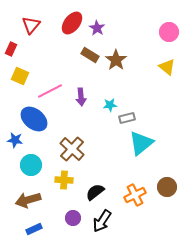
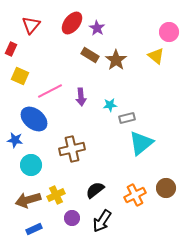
yellow triangle: moved 11 px left, 11 px up
brown cross: rotated 35 degrees clockwise
yellow cross: moved 8 px left, 15 px down; rotated 30 degrees counterclockwise
brown circle: moved 1 px left, 1 px down
black semicircle: moved 2 px up
purple circle: moved 1 px left
